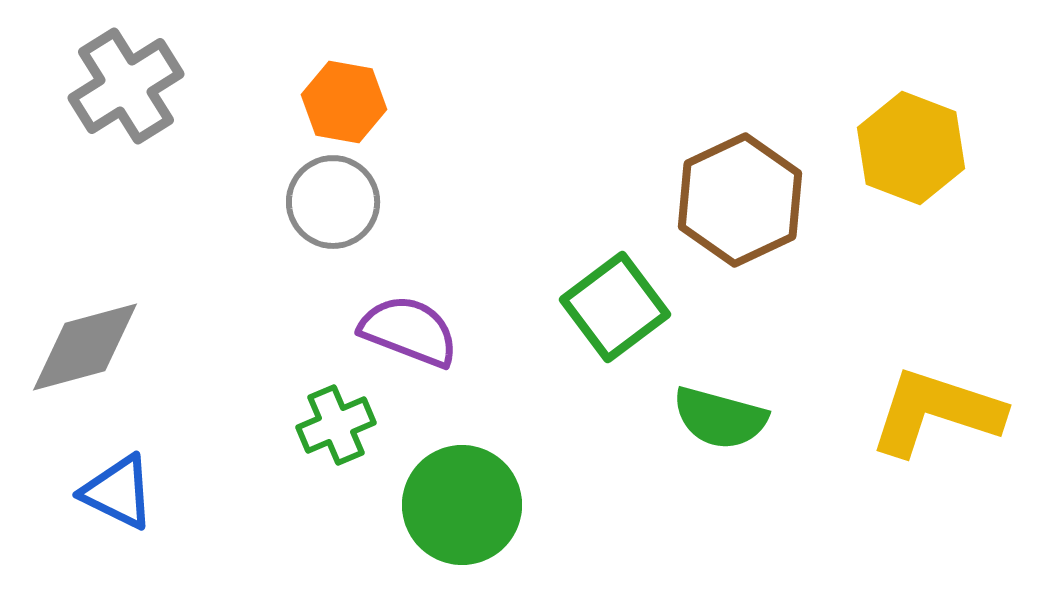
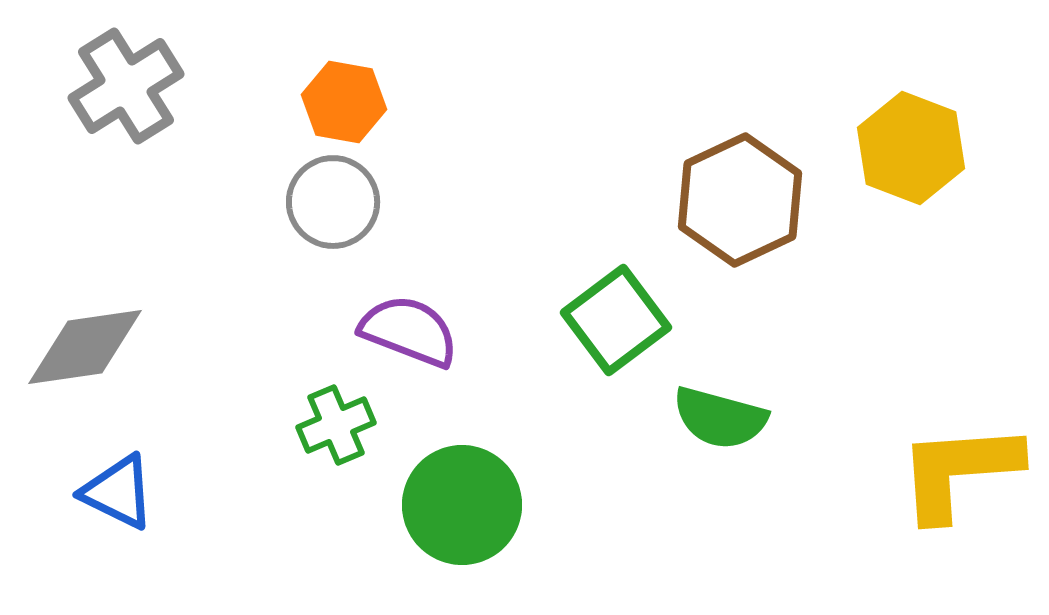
green square: moved 1 px right, 13 px down
gray diamond: rotated 7 degrees clockwise
yellow L-shape: moved 23 px right, 59 px down; rotated 22 degrees counterclockwise
